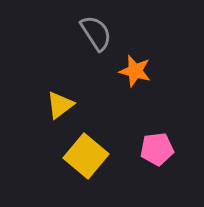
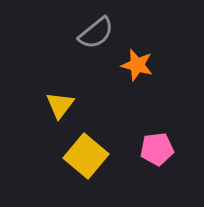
gray semicircle: rotated 84 degrees clockwise
orange star: moved 2 px right, 6 px up
yellow triangle: rotated 16 degrees counterclockwise
